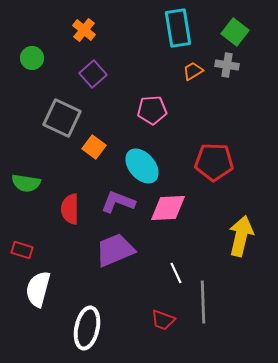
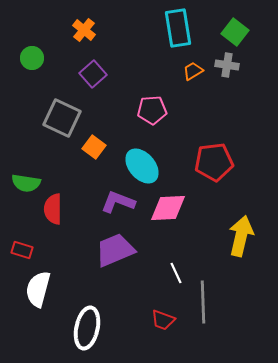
red pentagon: rotated 9 degrees counterclockwise
red semicircle: moved 17 px left
